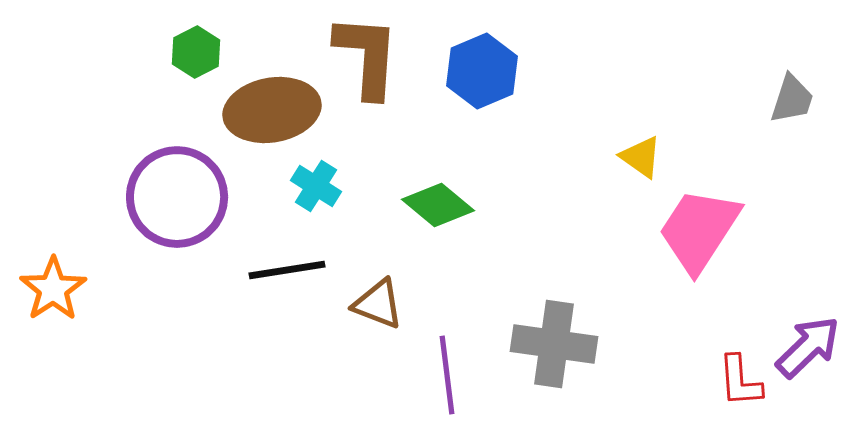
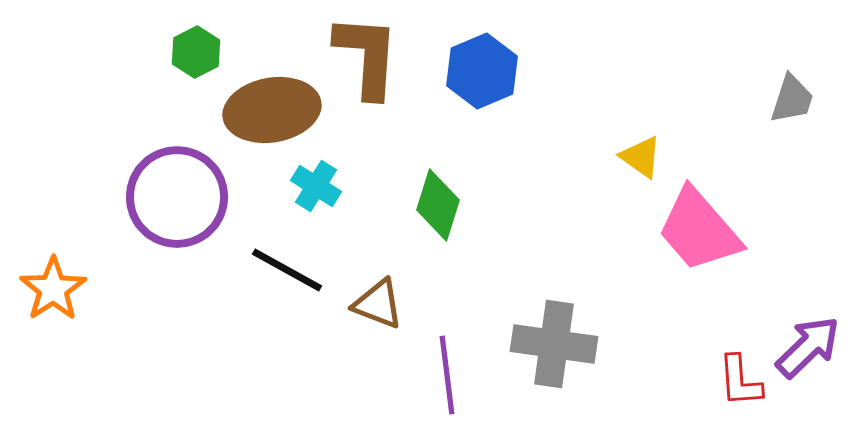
green diamond: rotated 68 degrees clockwise
pink trapezoid: rotated 74 degrees counterclockwise
black line: rotated 38 degrees clockwise
